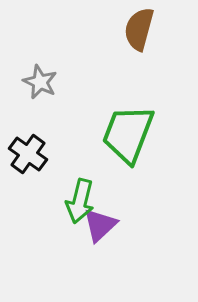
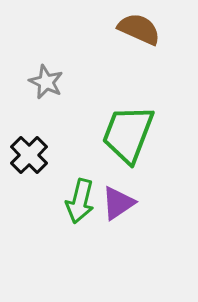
brown semicircle: rotated 99 degrees clockwise
gray star: moved 6 px right
black cross: moved 1 px right, 1 px down; rotated 9 degrees clockwise
purple triangle: moved 18 px right, 22 px up; rotated 9 degrees clockwise
